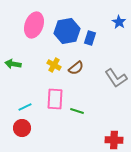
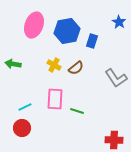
blue rectangle: moved 2 px right, 3 px down
